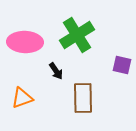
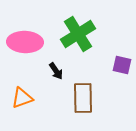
green cross: moved 1 px right, 1 px up
